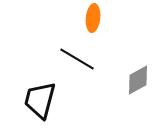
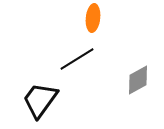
black line: rotated 63 degrees counterclockwise
black trapezoid: rotated 21 degrees clockwise
